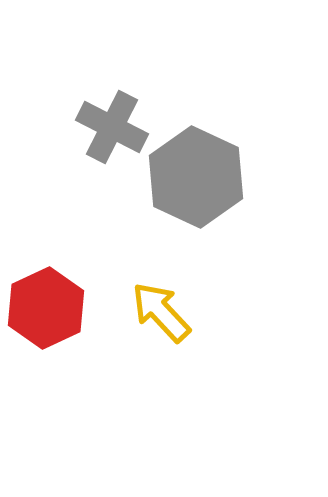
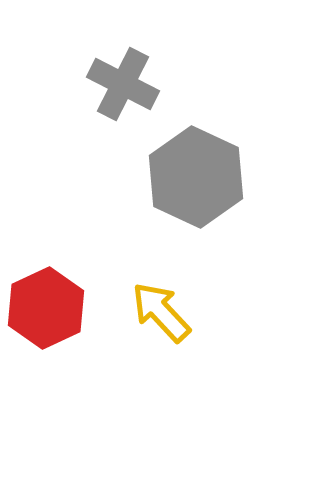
gray cross: moved 11 px right, 43 px up
